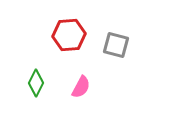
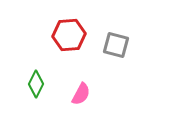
green diamond: moved 1 px down
pink semicircle: moved 7 px down
